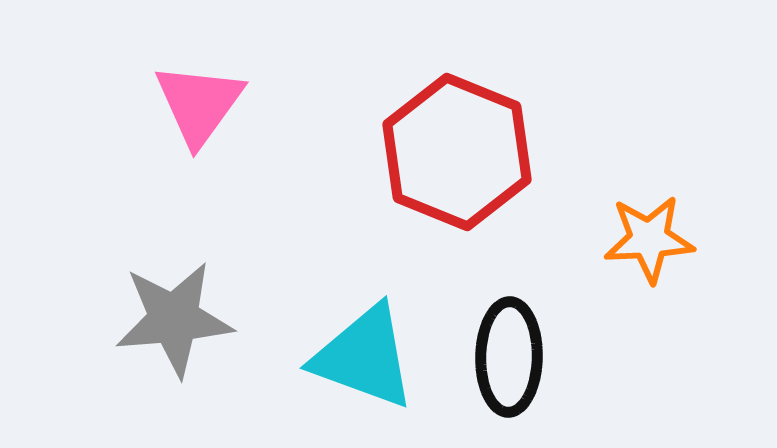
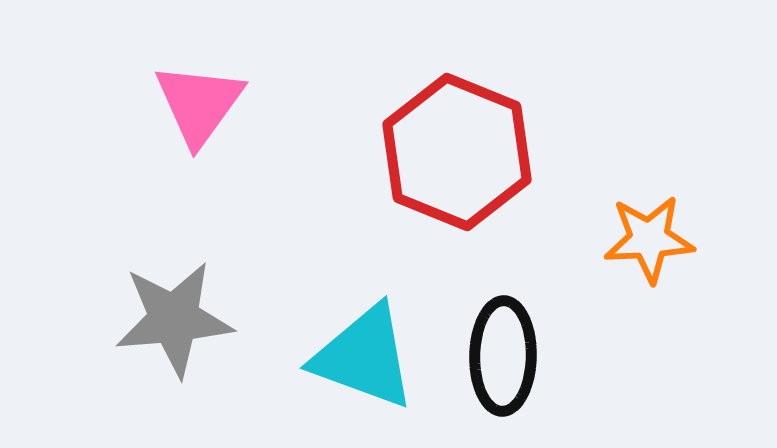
black ellipse: moved 6 px left, 1 px up
